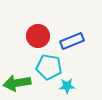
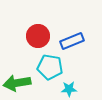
cyan pentagon: moved 1 px right
cyan star: moved 2 px right, 3 px down
